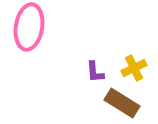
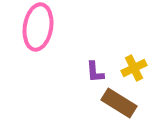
pink ellipse: moved 9 px right
brown rectangle: moved 3 px left
